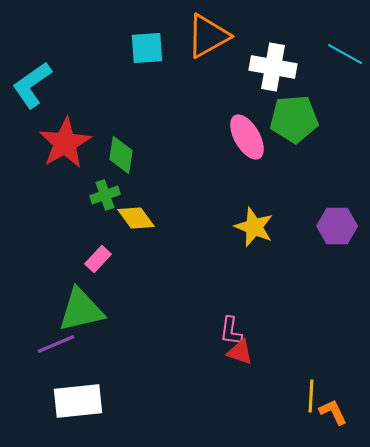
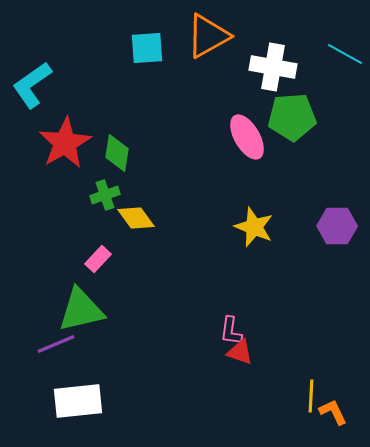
green pentagon: moved 2 px left, 2 px up
green diamond: moved 4 px left, 2 px up
